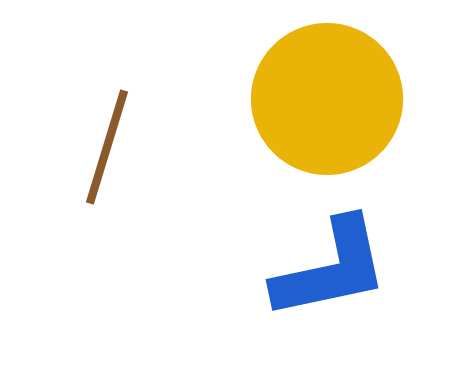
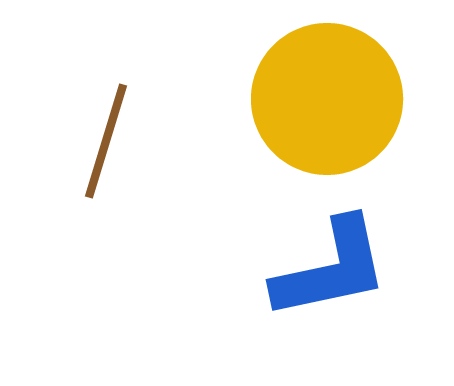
brown line: moved 1 px left, 6 px up
